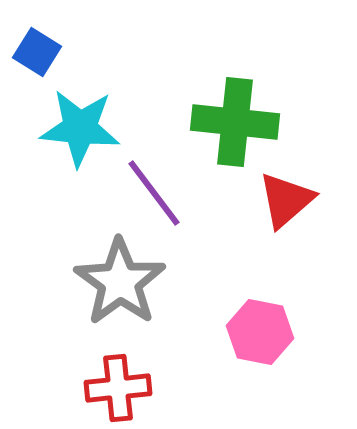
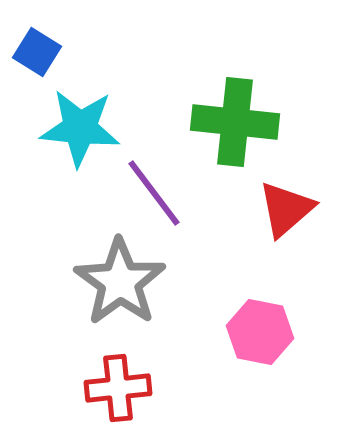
red triangle: moved 9 px down
